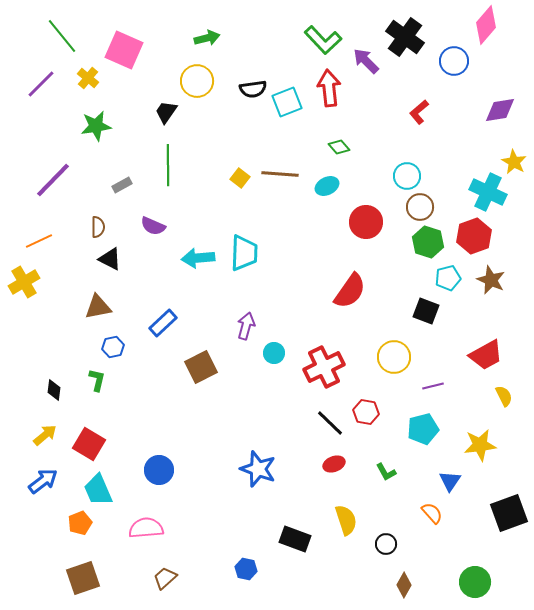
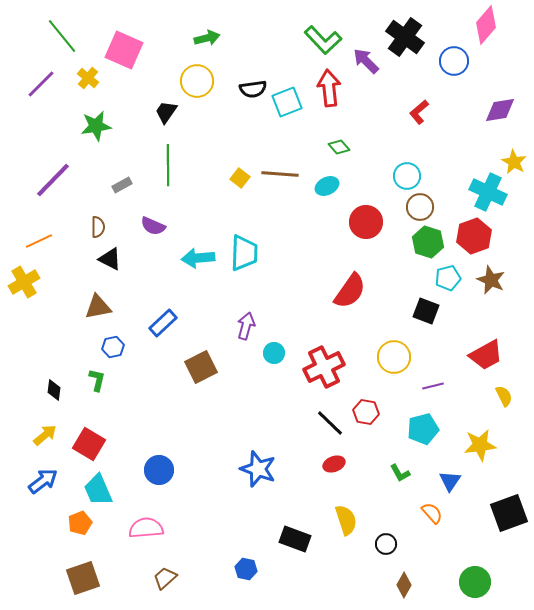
green L-shape at (386, 472): moved 14 px right, 1 px down
